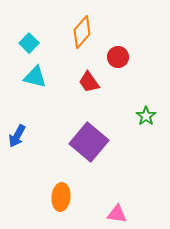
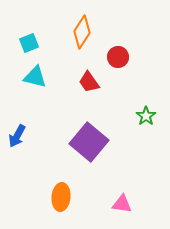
orange diamond: rotated 8 degrees counterclockwise
cyan square: rotated 24 degrees clockwise
pink triangle: moved 5 px right, 10 px up
